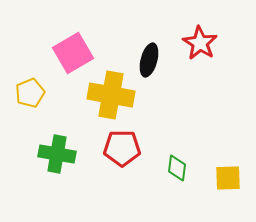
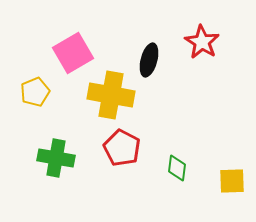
red star: moved 2 px right, 1 px up
yellow pentagon: moved 5 px right, 1 px up
red pentagon: rotated 27 degrees clockwise
green cross: moved 1 px left, 4 px down
yellow square: moved 4 px right, 3 px down
